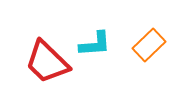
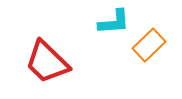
cyan L-shape: moved 19 px right, 22 px up
